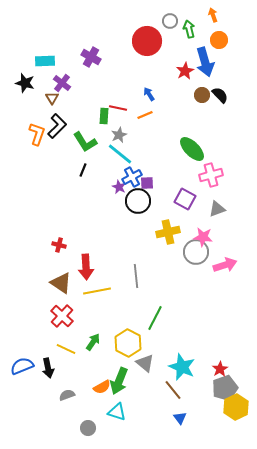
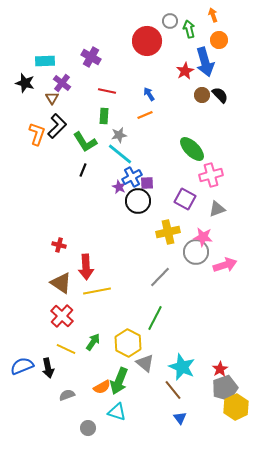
red line at (118, 108): moved 11 px left, 17 px up
gray star at (119, 135): rotated 14 degrees clockwise
gray line at (136, 276): moved 24 px right, 1 px down; rotated 50 degrees clockwise
